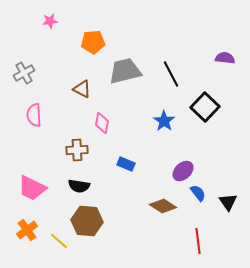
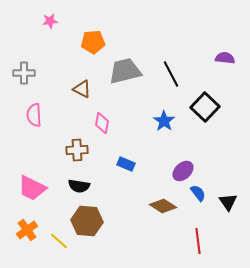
gray cross: rotated 30 degrees clockwise
